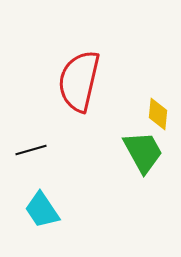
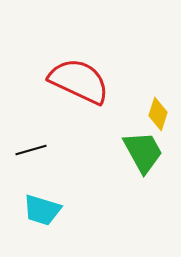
red semicircle: rotated 102 degrees clockwise
yellow diamond: rotated 12 degrees clockwise
cyan trapezoid: rotated 39 degrees counterclockwise
